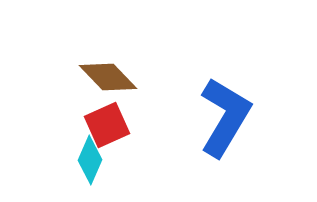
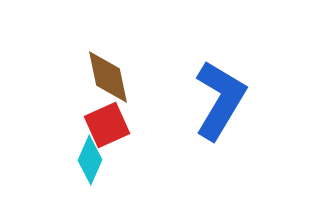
brown diamond: rotated 32 degrees clockwise
blue L-shape: moved 5 px left, 17 px up
